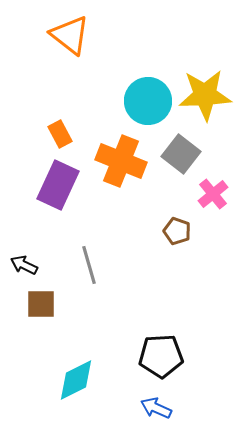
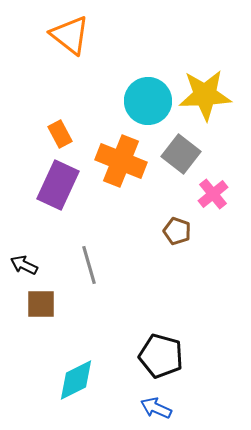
black pentagon: rotated 18 degrees clockwise
